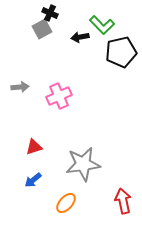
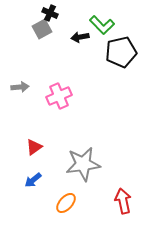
red triangle: rotated 18 degrees counterclockwise
